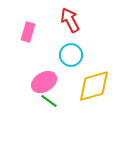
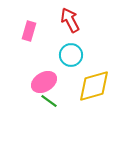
pink rectangle: moved 1 px right, 1 px up
